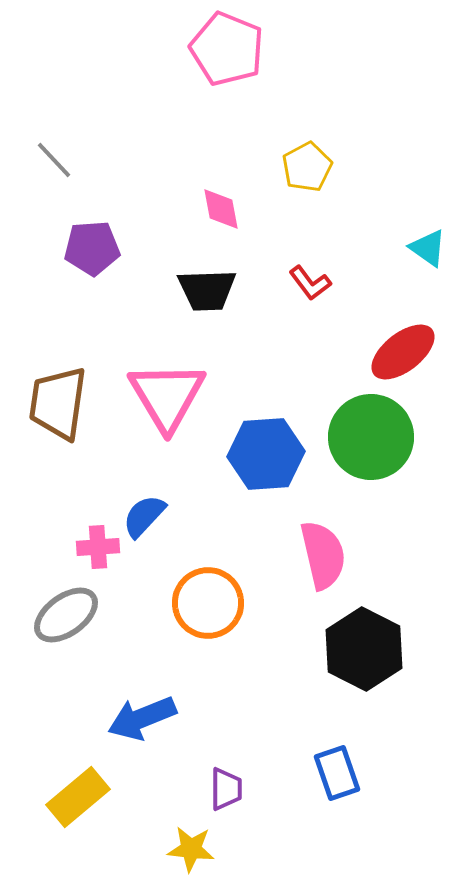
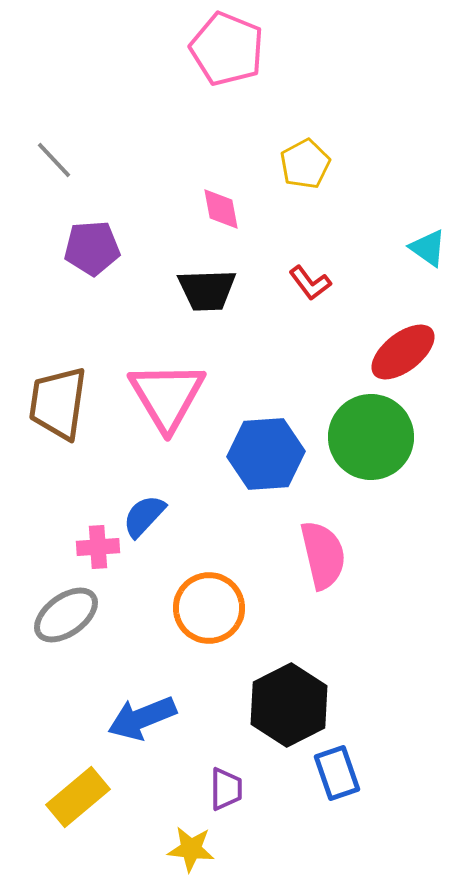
yellow pentagon: moved 2 px left, 3 px up
orange circle: moved 1 px right, 5 px down
black hexagon: moved 75 px left, 56 px down; rotated 6 degrees clockwise
